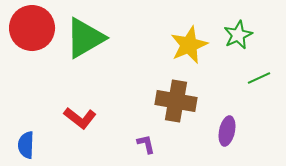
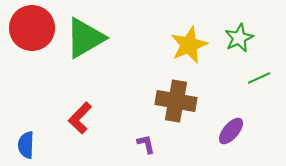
green star: moved 1 px right, 3 px down
red L-shape: rotated 96 degrees clockwise
purple ellipse: moved 4 px right; rotated 28 degrees clockwise
